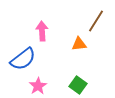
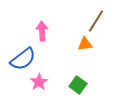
orange triangle: moved 6 px right
pink star: moved 1 px right, 4 px up
